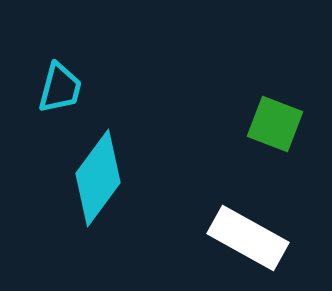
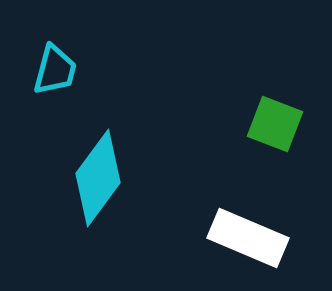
cyan trapezoid: moved 5 px left, 18 px up
white rectangle: rotated 6 degrees counterclockwise
